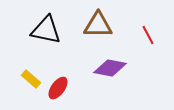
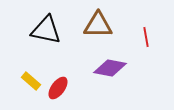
red line: moved 2 px left, 2 px down; rotated 18 degrees clockwise
yellow rectangle: moved 2 px down
